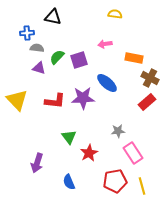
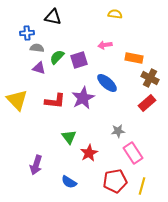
pink arrow: moved 1 px down
purple star: rotated 25 degrees counterclockwise
red rectangle: moved 1 px down
purple arrow: moved 1 px left, 2 px down
blue semicircle: rotated 35 degrees counterclockwise
yellow line: rotated 30 degrees clockwise
